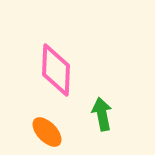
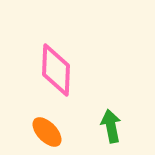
green arrow: moved 9 px right, 12 px down
